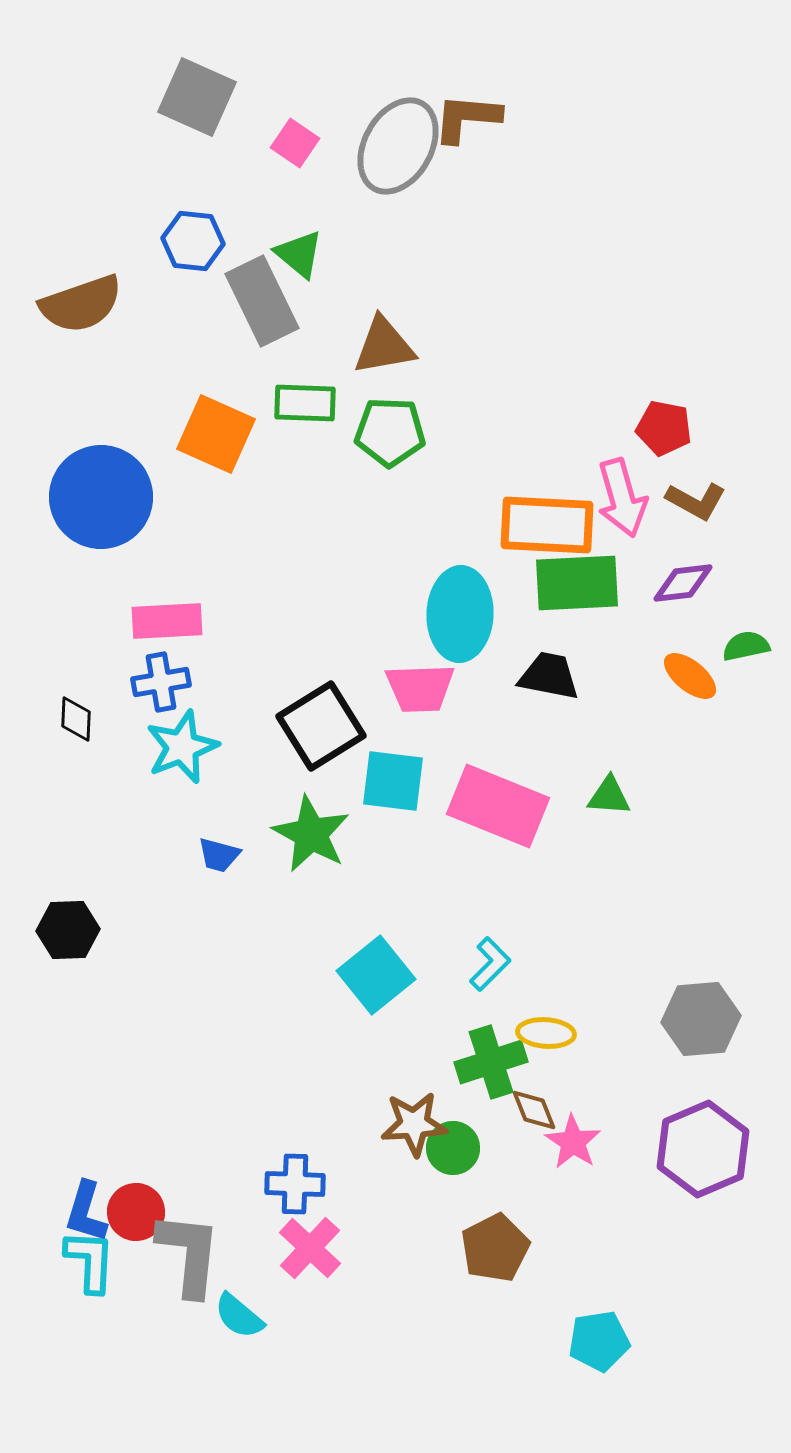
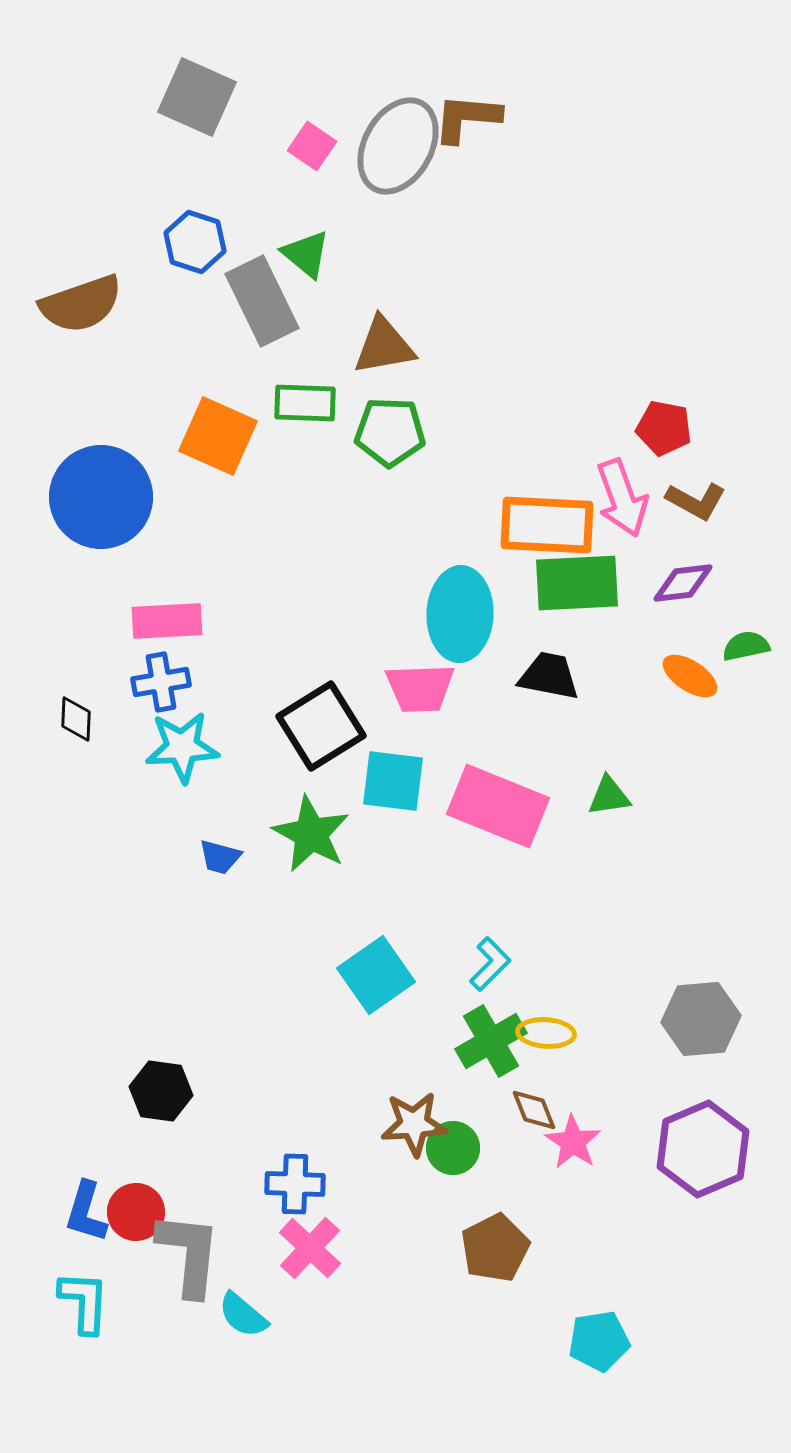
pink square at (295, 143): moved 17 px right, 3 px down
blue hexagon at (193, 241): moved 2 px right, 1 px down; rotated 12 degrees clockwise
green triangle at (299, 254): moved 7 px right
orange square at (216, 434): moved 2 px right, 2 px down
pink arrow at (622, 498): rotated 4 degrees counterclockwise
orange ellipse at (690, 676): rotated 6 degrees counterclockwise
cyan star at (182, 747): rotated 18 degrees clockwise
green triangle at (609, 796): rotated 12 degrees counterclockwise
blue trapezoid at (219, 855): moved 1 px right, 2 px down
black hexagon at (68, 930): moved 93 px right, 161 px down; rotated 10 degrees clockwise
cyan square at (376, 975): rotated 4 degrees clockwise
green cross at (491, 1062): moved 21 px up; rotated 12 degrees counterclockwise
cyan L-shape at (90, 1261): moved 6 px left, 41 px down
cyan semicircle at (239, 1316): moved 4 px right, 1 px up
